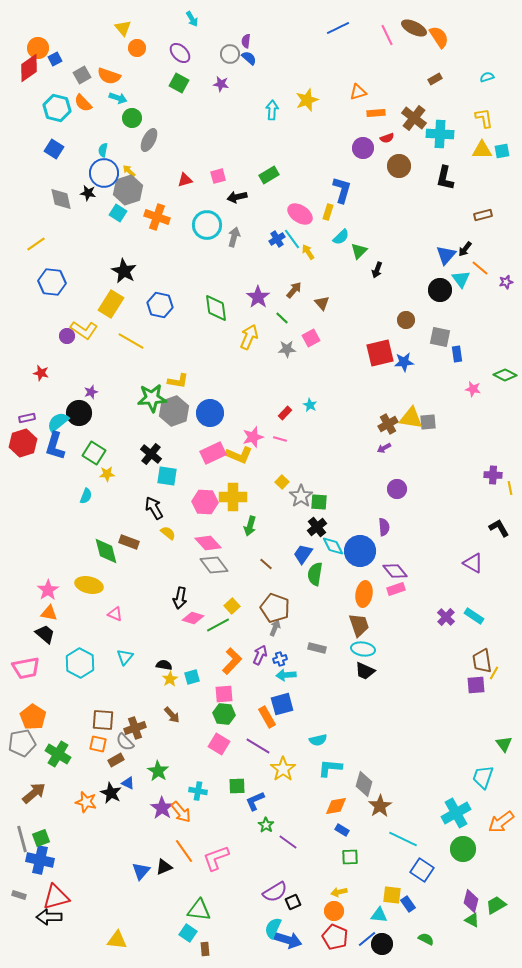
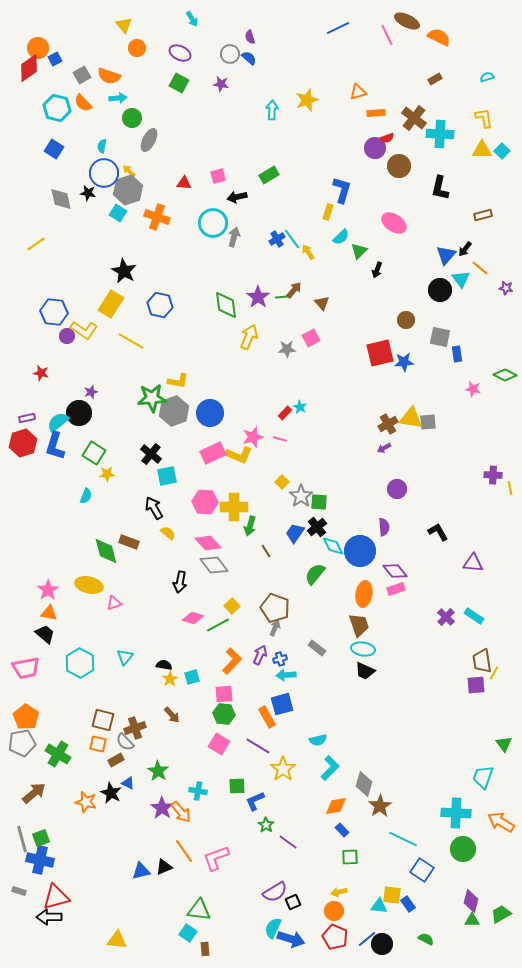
yellow triangle at (123, 28): moved 1 px right, 3 px up
brown ellipse at (414, 28): moved 7 px left, 7 px up
orange semicircle at (439, 37): rotated 30 degrees counterclockwise
purple semicircle at (246, 41): moved 4 px right, 4 px up; rotated 24 degrees counterclockwise
purple ellipse at (180, 53): rotated 20 degrees counterclockwise
cyan arrow at (118, 98): rotated 24 degrees counterclockwise
purple circle at (363, 148): moved 12 px right
cyan semicircle at (103, 150): moved 1 px left, 4 px up
cyan square at (502, 151): rotated 35 degrees counterclockwise
black L-shape at (445, 178): moved 5 px left, 10 px down
red triangle at (185, 180): moved 1 px left, 3 px down; rotated 21 degrees clockwise
pink ellipse at (300, 214): moved 94 px right, 9 px down
cyan circle at (207, 225): moved 6 px right, 2 px up
blue hexagon at (52, 282): moved 2 px right, 30 px down
purple star at (506, 282): moved 6 px down; rotated 24 degrees clockwise
green diamond at (216, 308): moved 10 px right, 3 px up
green line at (282, 318): moved 21 px up; rotated 48 degrees counterclockwise
cyan star at (310, 405): moved 10 px left, 2 px down
cyan square at (167, 476): rotated 20 degrees counterclockwise
yellow cross at (233, 497): moved 1 px right, 10 px down
black L-shape at (499, 528): moved 61 px left, 4 px down
blue trapezoid at (303, 554): moved 8 px left, 21 px up
purple triangle at (473, 563): rotated 25 degrees counterclockwise
brown line at (266, 564): moved 13 px up; rotated 16 degrees clockwise
green semicircle at (315, 574): rotated 30 degrees clockwise
black arrow at (180, 598): moved 16 px up
pink triangle at (115, 614): moved 1 px left, 11 px up; rotated 42 degrees counterclockwise
gray rectangle at (317, 648): rotated 24 degrees clockwise
orange pentagon at (33, 717): moved 7 px left
brown square at (103, 720): rotated 10 degrees clockwise
cyan L-shape at (330, 768): rotated 130 degrees clockwise
cyan cross at (456, 813): rotated 32 degrees clockwise
orange arrow at (501, 822): rotated 68 degrees clockwise
blue rectangle at (342, 830): rotated 16 degrees clockwise
blue triangle at (141, 871): rotated 36 degrees clockwise
gray rectangle at (19, 895): moved 4 px up
green trapezoid at (496, 905): moved 5 px right, 9 px down
cyan triangle at (379, 915): moved 9 px up
green triangle at (472, 920): rotated 28 degrees counterclockwise
blue arrow at (288, 940): moved 3 px right, 1 px up
